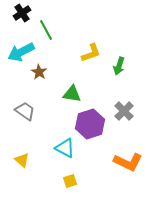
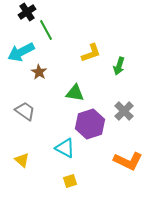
black cross: moved 5 px right, 1 px up
green triangle: moved 3 px right, 1 px up
orange L-shape: moved 1 px up
